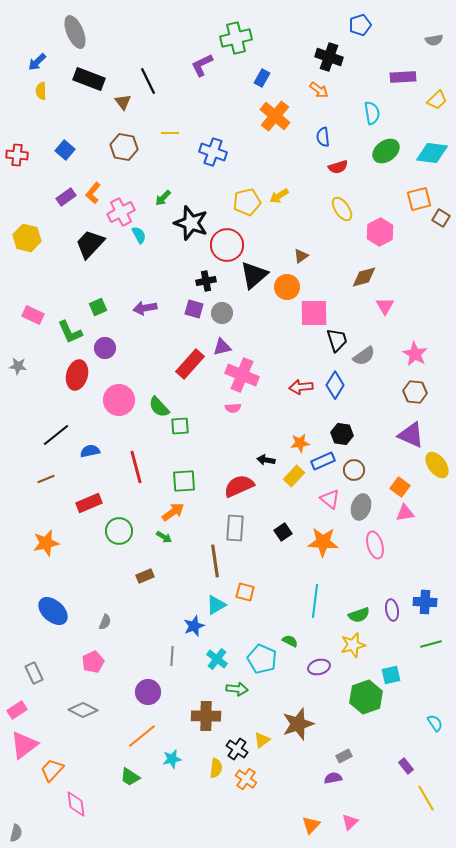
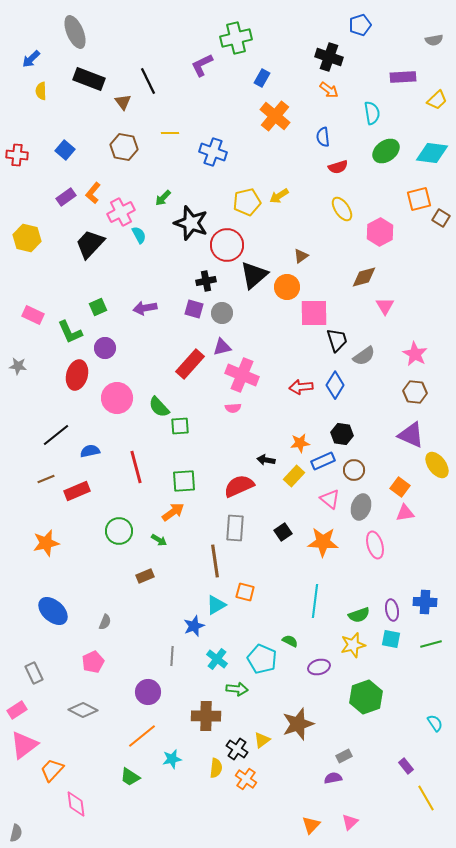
blue arrow at (37, 62): moved 6 px left, 3 px up
orange arrow at (319, 90): moved 10 px right
pink circle at (119, 400): moved 2 px left, 2 px up
red rectangle at (89, 503): moved 12 px left, 12 px up
green arrow at (164, 537): moved 5 px left, 3 px down
cyan square at (391, 675): moved 36 px up; rotated 24 degrees clockwise
